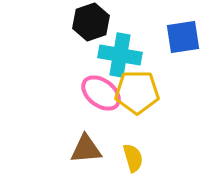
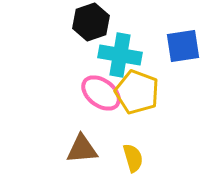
blue square: moved 9 px down
yellow pentagon: rotated 21 degrees clockwise
brown triangle: moved 4 px left
